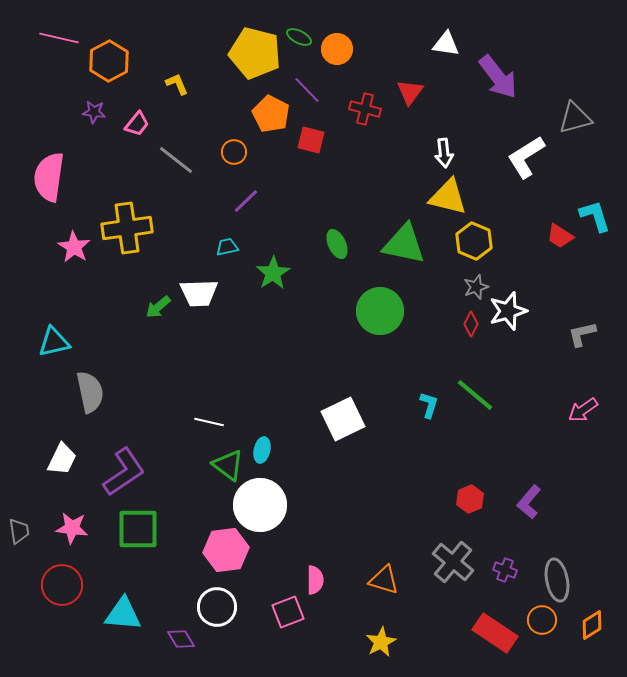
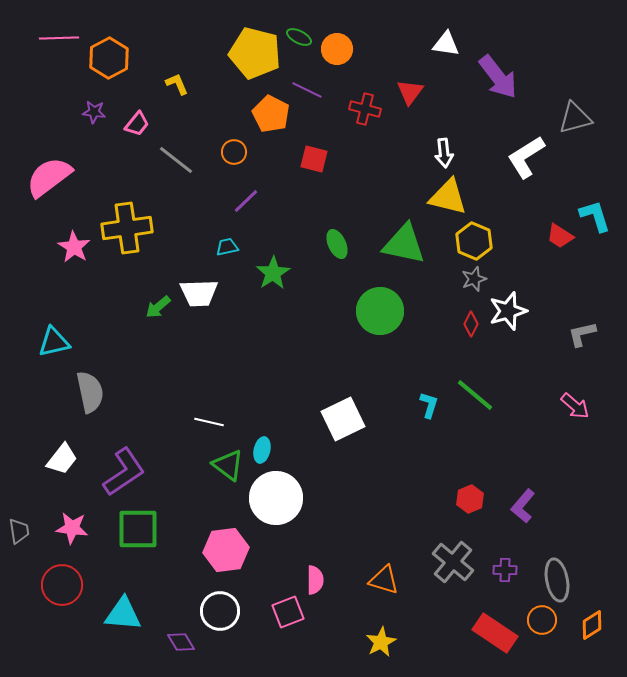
pink line at (59, 38): rotated 15 degrees counterclockwise
orange hexagon at (109, 61): moved 3 px up
purple line at (307, 90): rotated 20 degrees counterclockwise
red square at (311, 140): moved 3 px right, 19 px down
pink semicircle at (49, 177): rotated 45 degrees clockwise
gray star at (476, 287): moved 2 px left, 8 px up
pink arrow at (583, 410): moved 8 px left, 4 px up; rotated 104 degrees counterclockwise
white trapezoid at (62, 459): rotated 12 degrees clockwise
purple L-shape at (529, 502): moved 6 px left, 4 px down
white circle at (260, 505): moved 16 px right, 7 px up
purple cross at (505, 570): rotated 20 degrees counterclockwise
white circle at (217, 607): moved 3 px right, 4 px down
purple diamond at (181, 639): moved 3 px down
